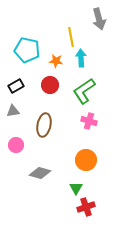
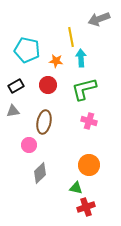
gray arrow: rotated 85 degrees clockwise
red circle: moved 2 px left
green L-shape: moved 2 px up; rotated 20 degrees clockwise
brown ellipse: moved 3 px up
pink circle: moved 13 px right
orange circle: moved 3 px right, 5 px down
gray diamond: rotated 60 degrees counterclockwise
green triangle: rotated 48 degrees counterclockwise
